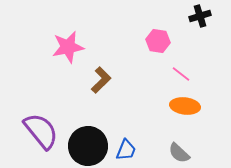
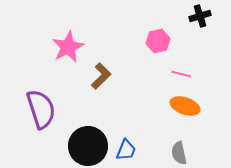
pink hexagon: rotated 20 degrees counterclockwise
pink star: rotated 16 degrees counterclockwise
pink line: rotated 24 degrees counterclockwise
brown L-shape: moved 4 px up
orange ellipse: rotated 12 degrees clockwise
purple semicircle: moved 22 px up; rotated 21 degrees clockwise
gray semicircle: rotated 35 degrees clockwise
